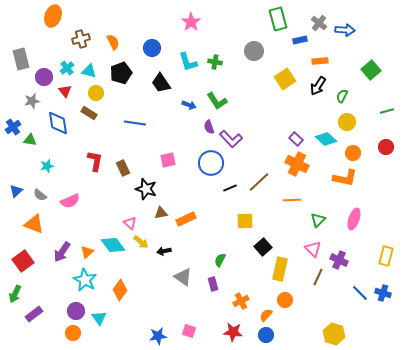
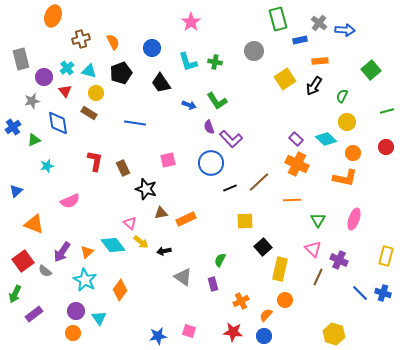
black arrow at (318, 86): moved 4 px left
green triangle at (30, 140): moved 4 px right; rotated 32 degrees counterclockwise
gray semicircle at (40, 195): moved 5 px right, 76 px down
green triangle at (318, 220): rotated 14 degrees counterclockwise
blue circle at (266, 335): moved 2 px left, 1 px down
